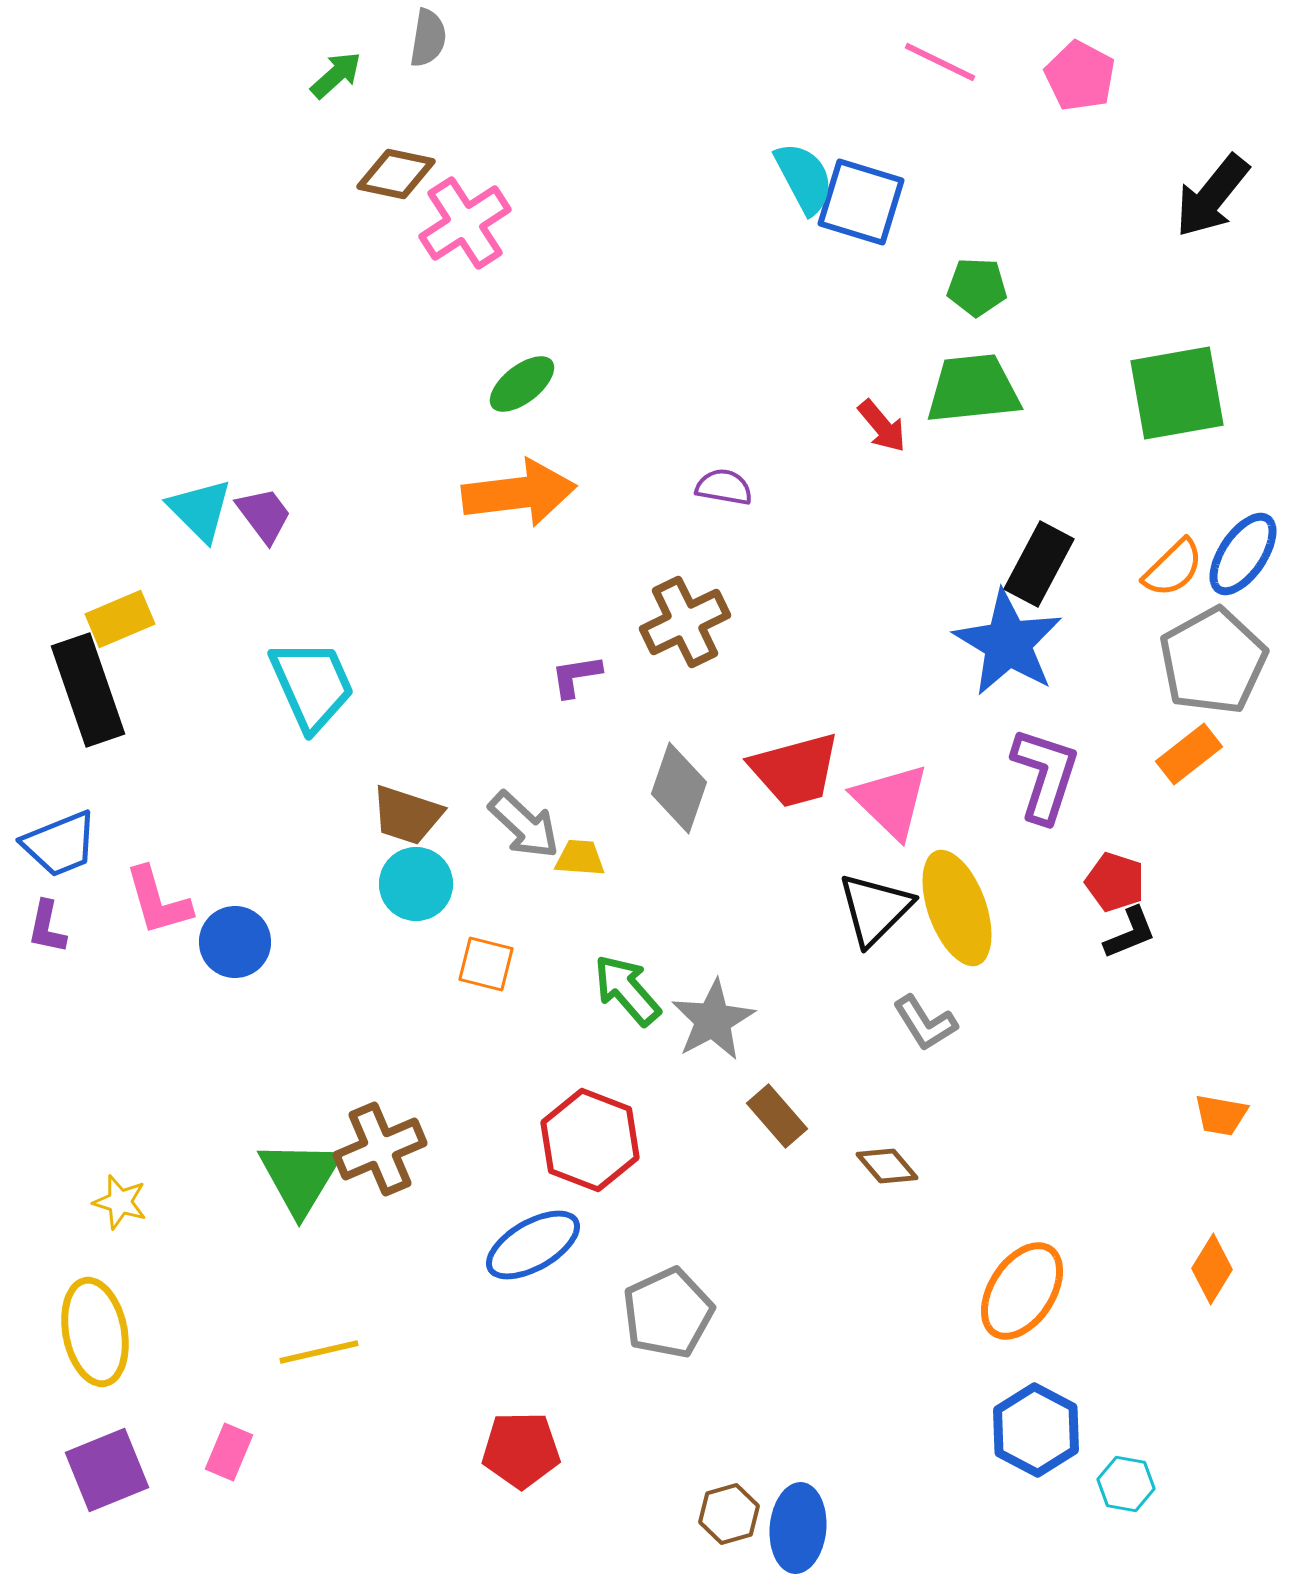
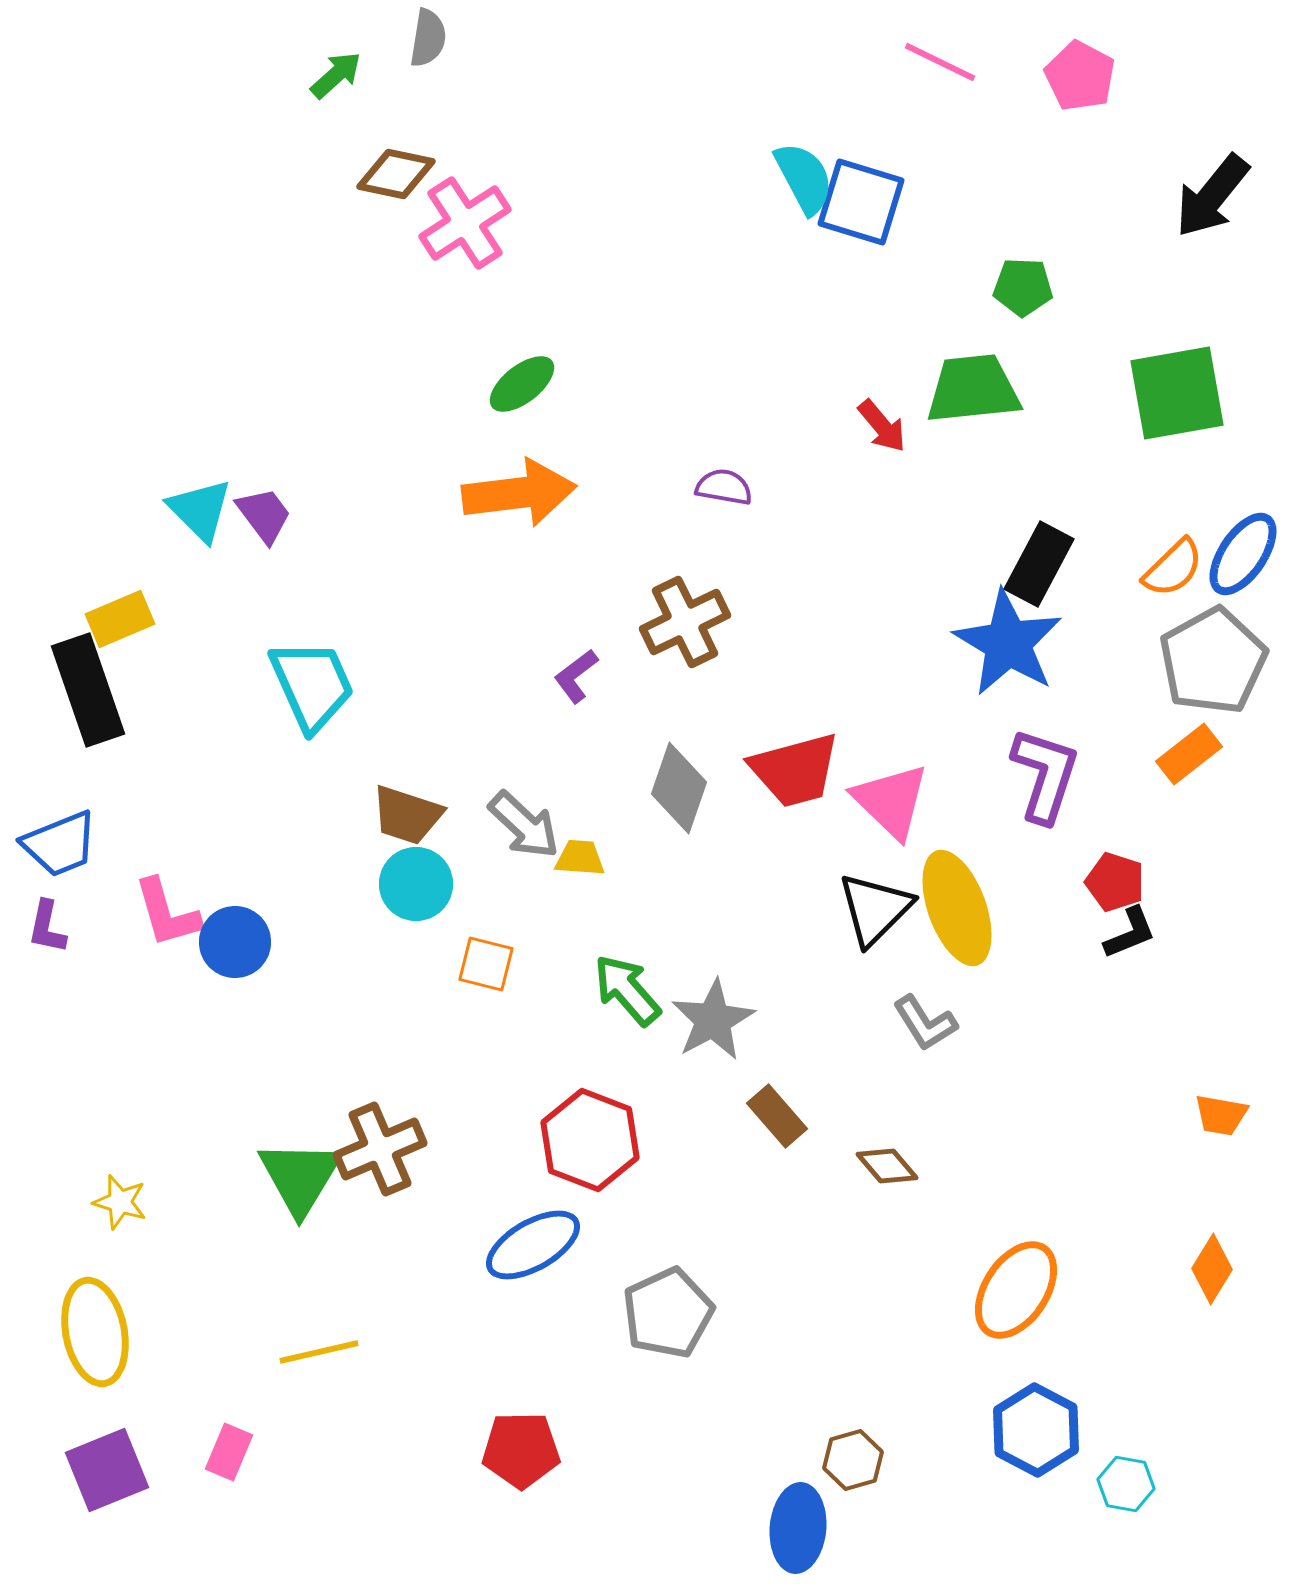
green pentagon at (977, 287): moved 46 px right
purple L-shape at (576, 676): rotated 28 degrees counterclockwise
pink L-shape at (158, 901): moved 9 px right, 12 px down
orange ellipse at (1022, 1291): moved 6 px left, 1 px up
brown hexagon at (729, 1514): moved 124 px right, 54 px up
